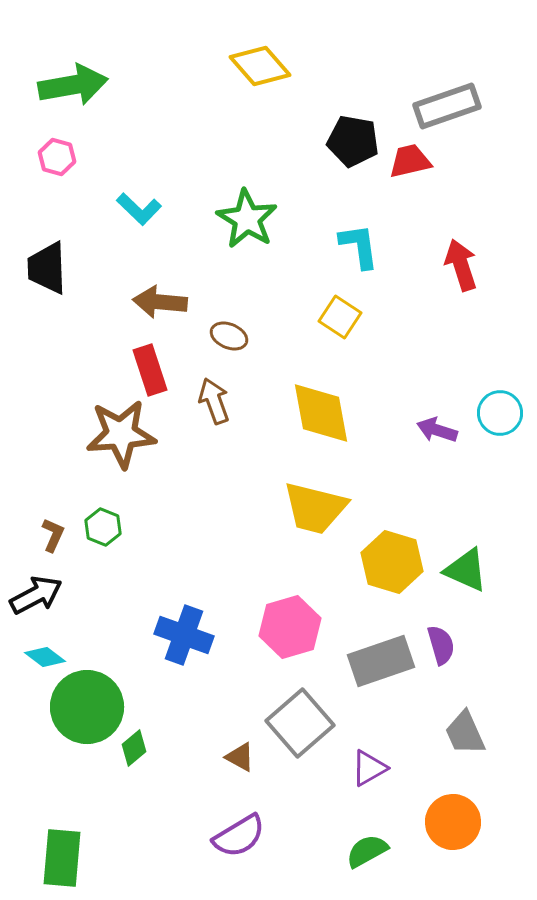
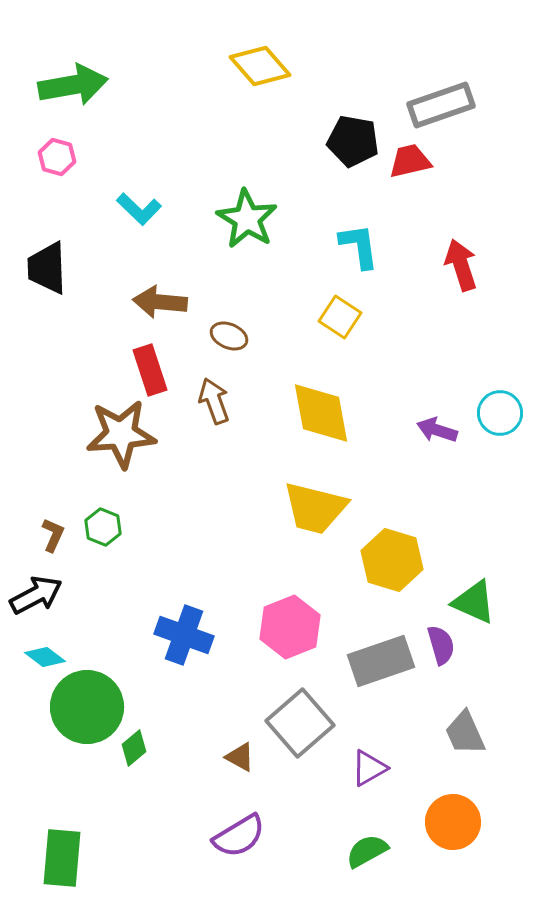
gray rectangle at (447, 106): moved 6 px left, 1 px up
yellow hexagon at (392, 562): moved 2 px up
green triangle at (466, 570): moved 8 px right, 32 px down
pink hexagon at (290, 627): rotated 6 degrees counterclockwise
